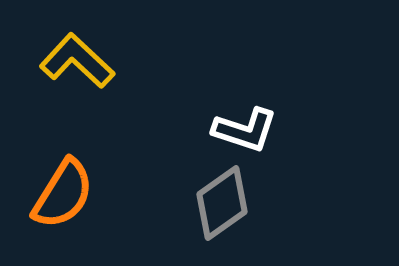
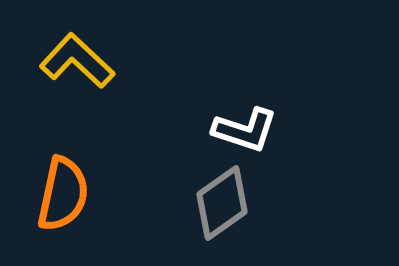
orange semicircle: rotated 20 degrees counterclockwise
